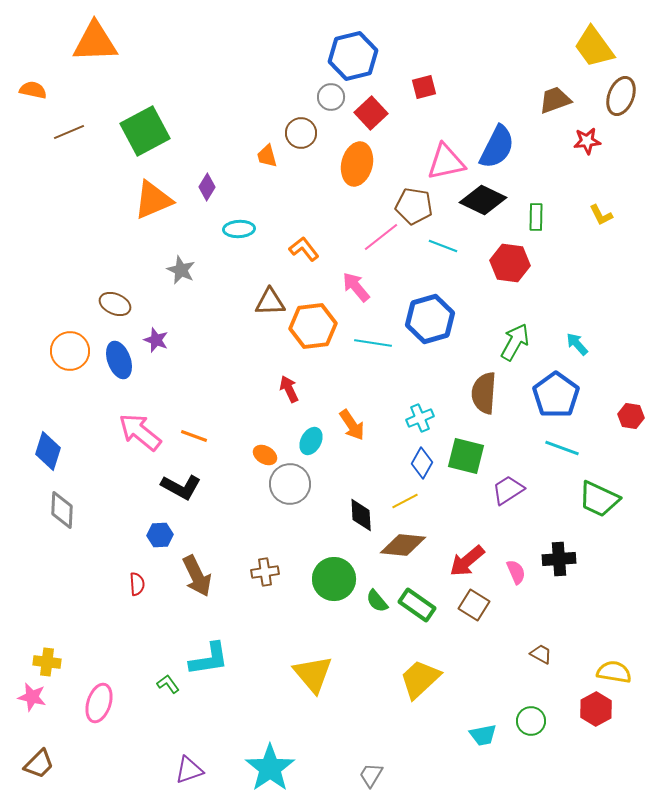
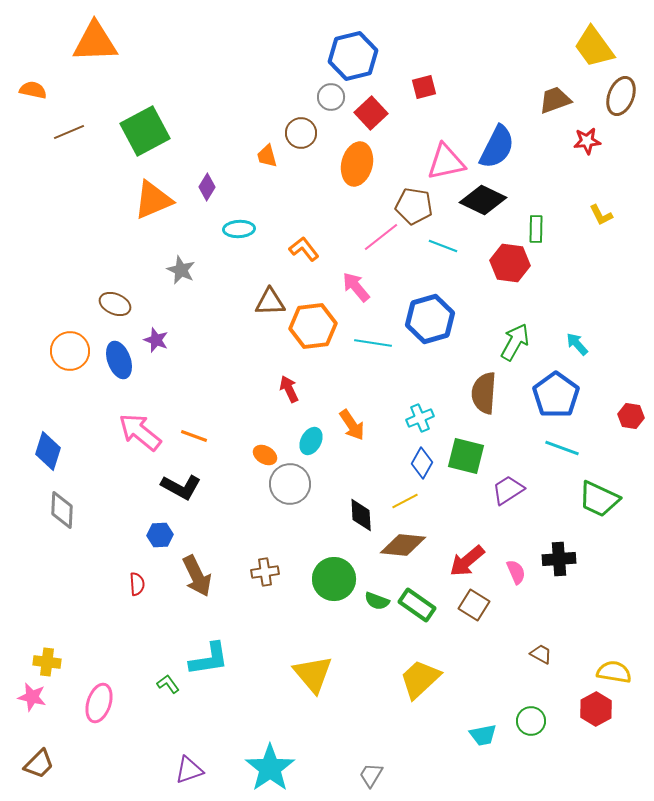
green rectangle at (536, 217): moved 12 px down
green semicircle at (377, 601): rotated 30 degrees counterclockwise
